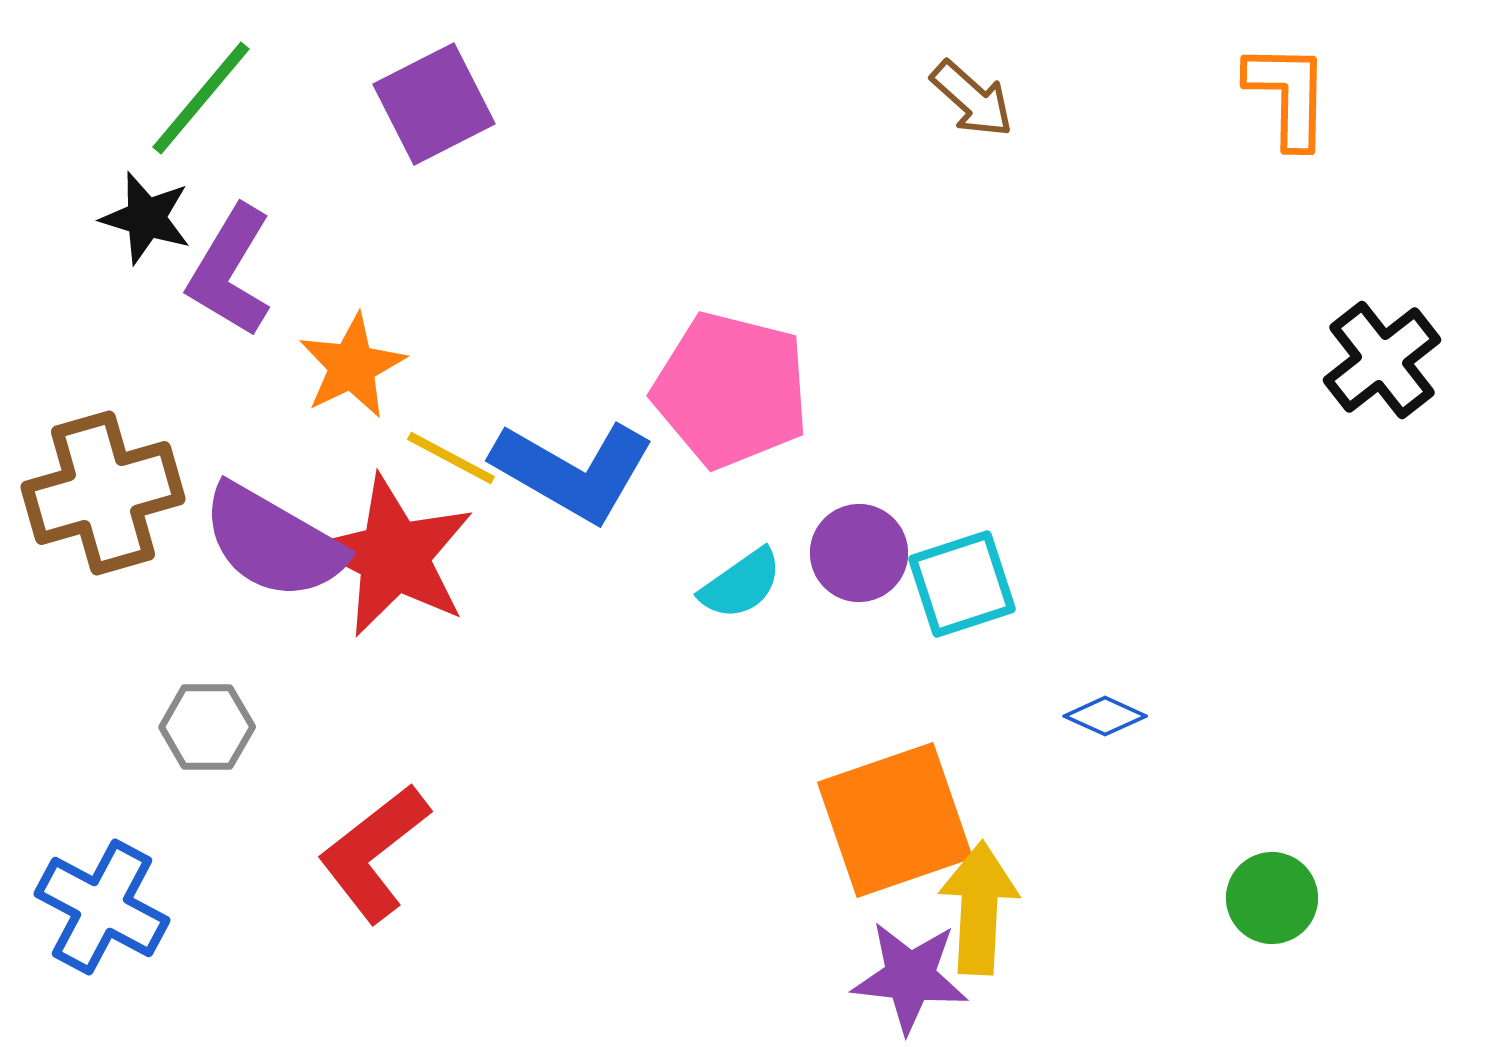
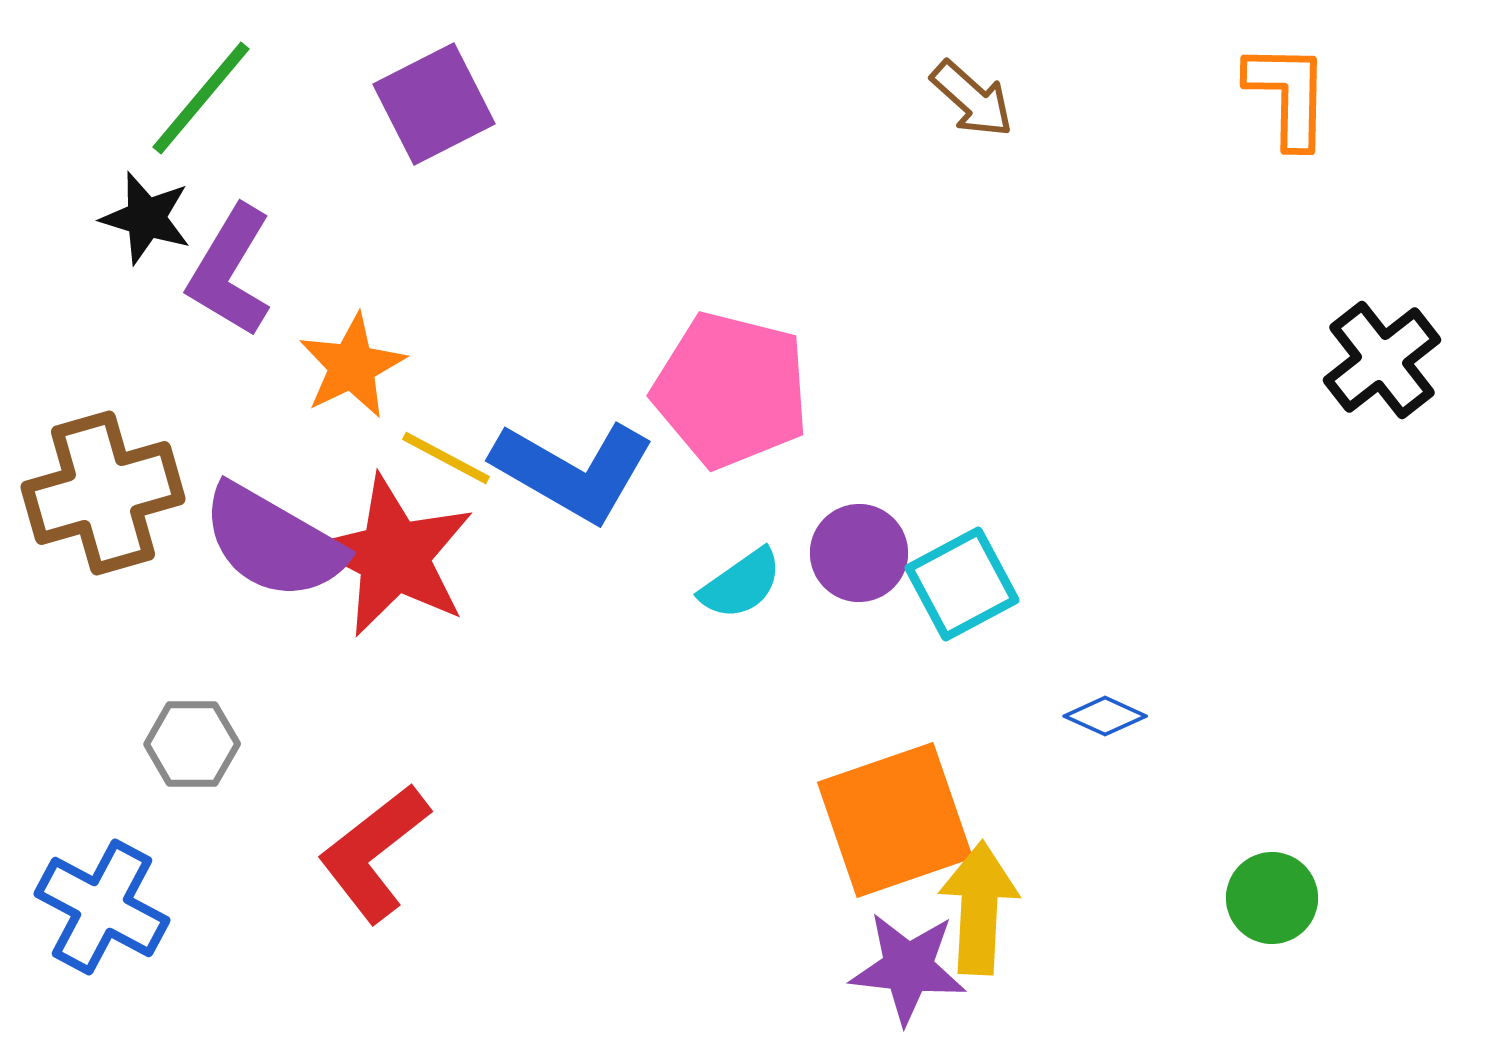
yellow line: moved 5 px left
cyan square: rotated 10 degrees counterclockwise
gray hexagon: moved 15 px left, 17 px down
purple star: moved 2 px left, 9 px up
